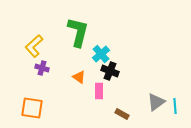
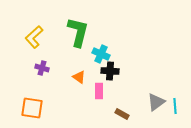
yellow L-shape: moved 9 px up
cyan cross: rotated 24 degrees counterclockwise
black cross: rotated 18 degrees counterclockwise
